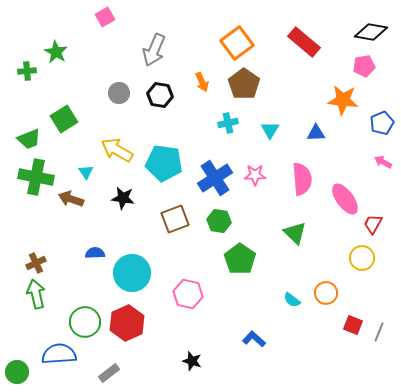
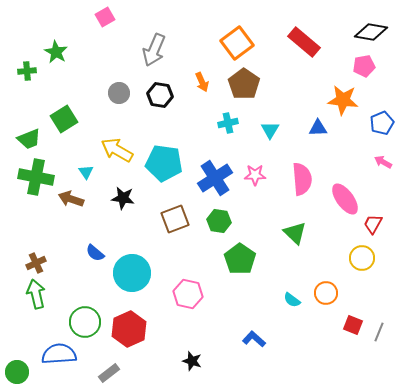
blue triangle at (316, 133): moved 2 px right, 5 px up
blue semicircle at (95, 253): rotated 138 degrees counterclockwise
red hexagon at (127, 323): moved 2 px right, 6 px down
